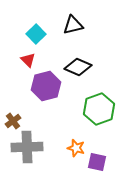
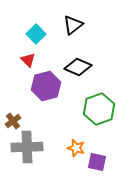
black triangle: rotated 25 degrees counterclockwise
